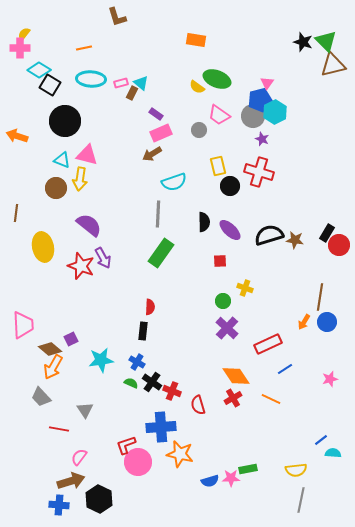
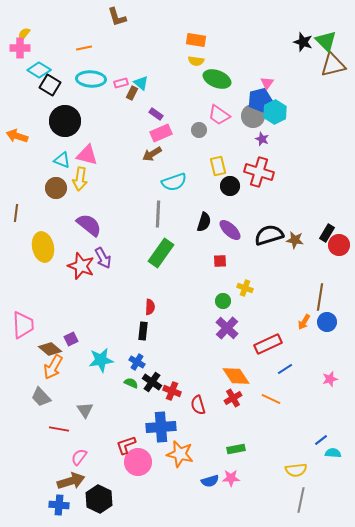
yellow semicircle at (197, 87): moved 1 px left, 26 px up; rotated 28 degrees counterclockwise
black semicircle at (204, 222): rotated 18 degrees clockwise
green rectangle at (248, 469): moved 12 px left, 20 px up
